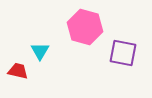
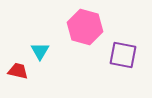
purple square: moved 2 px down
